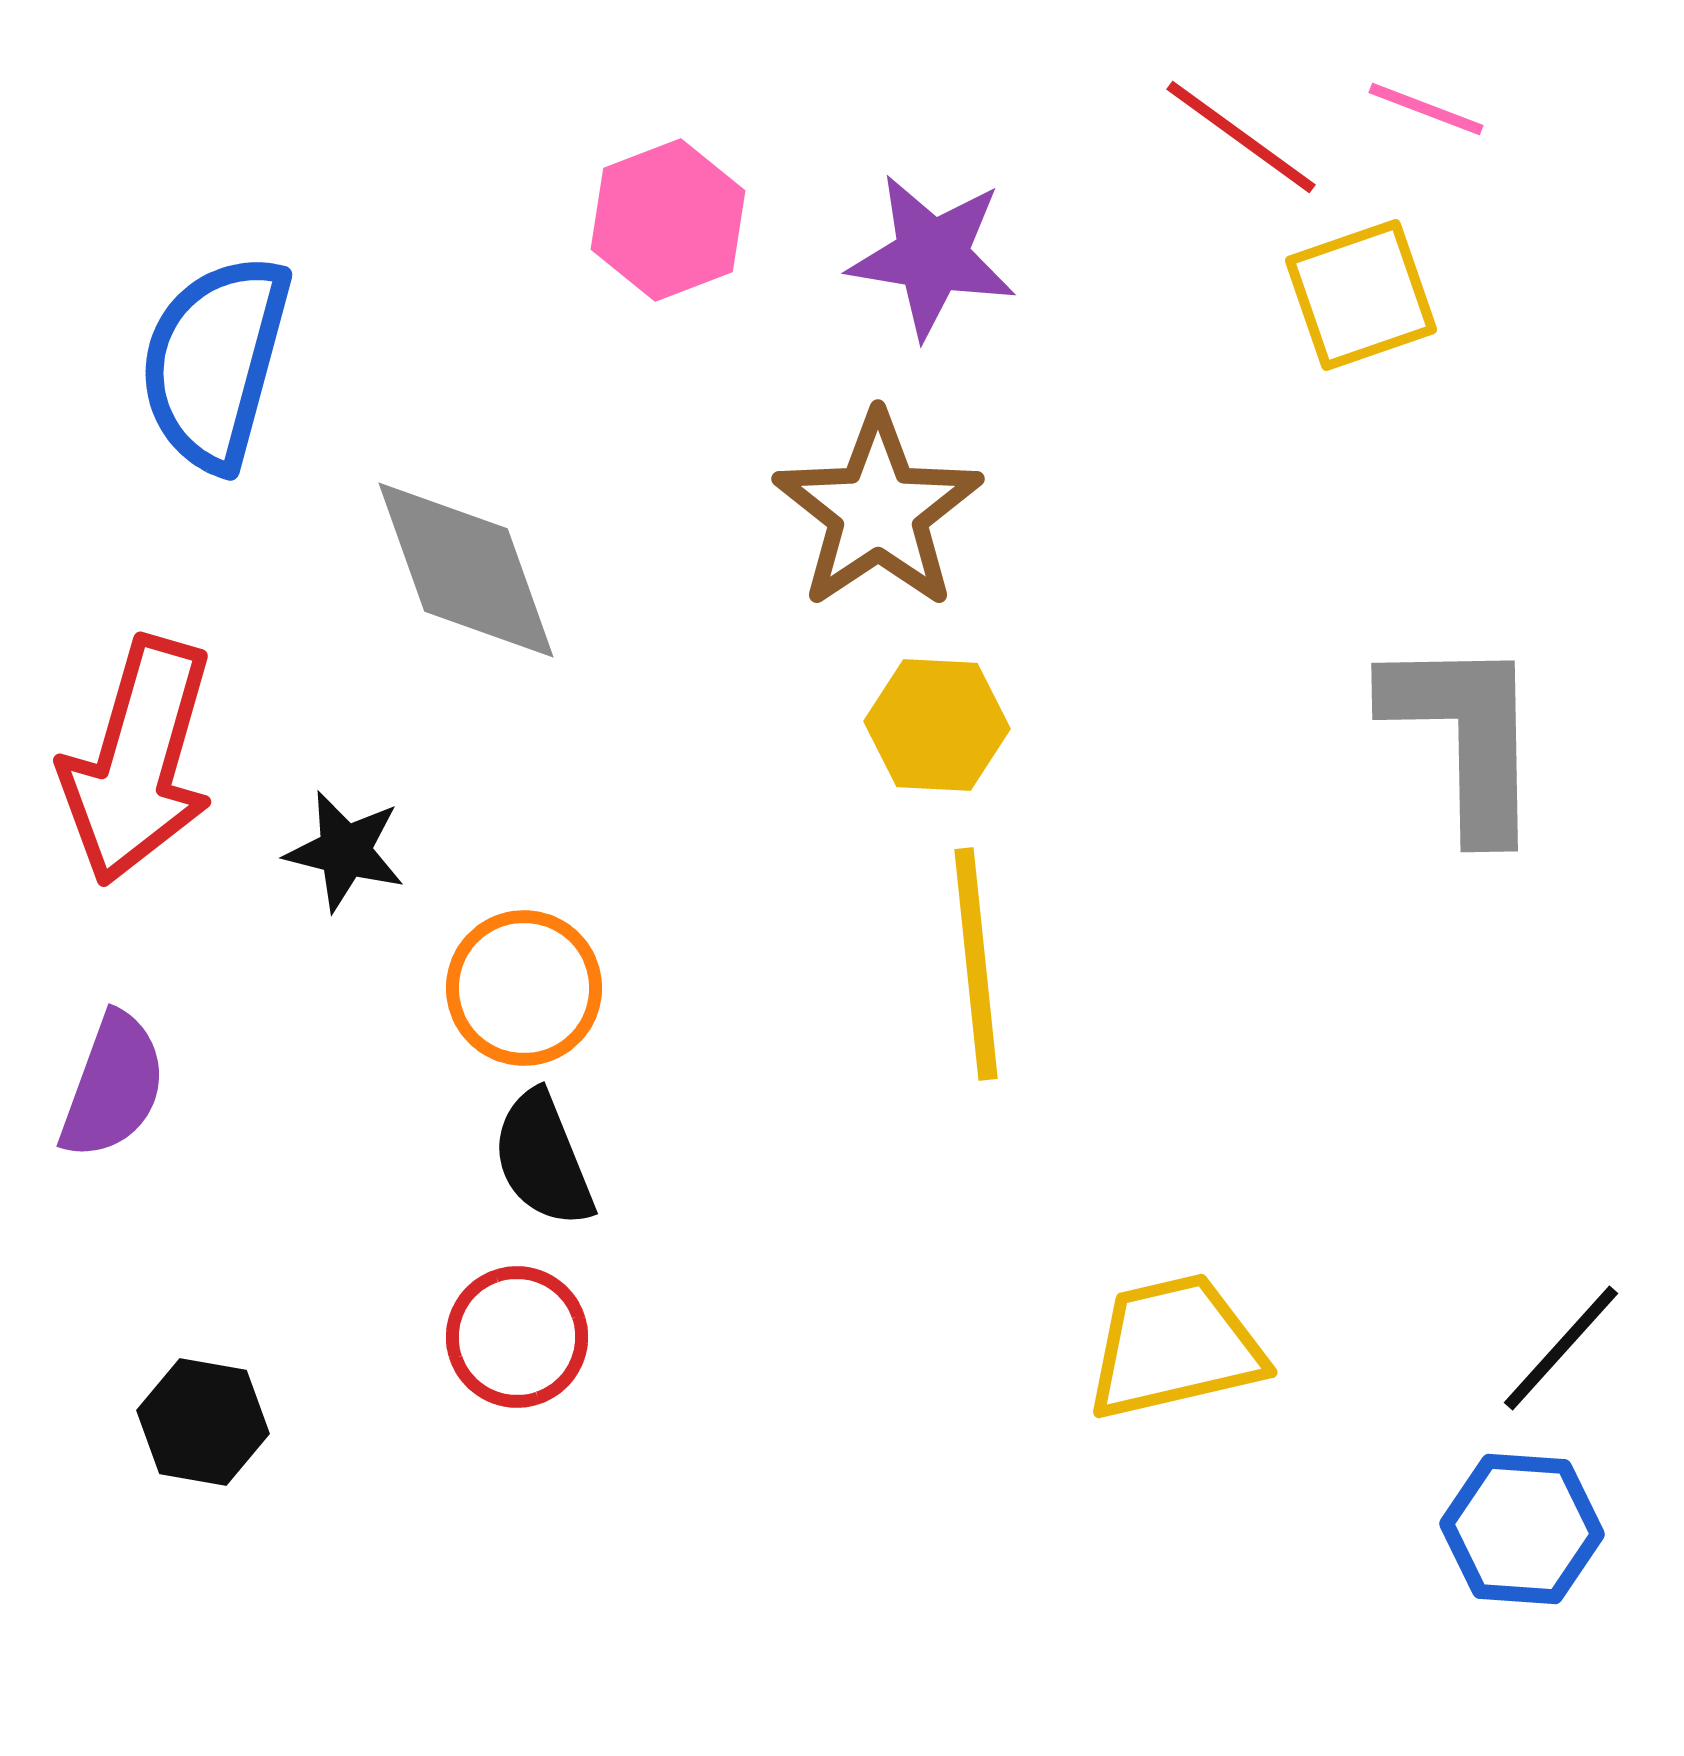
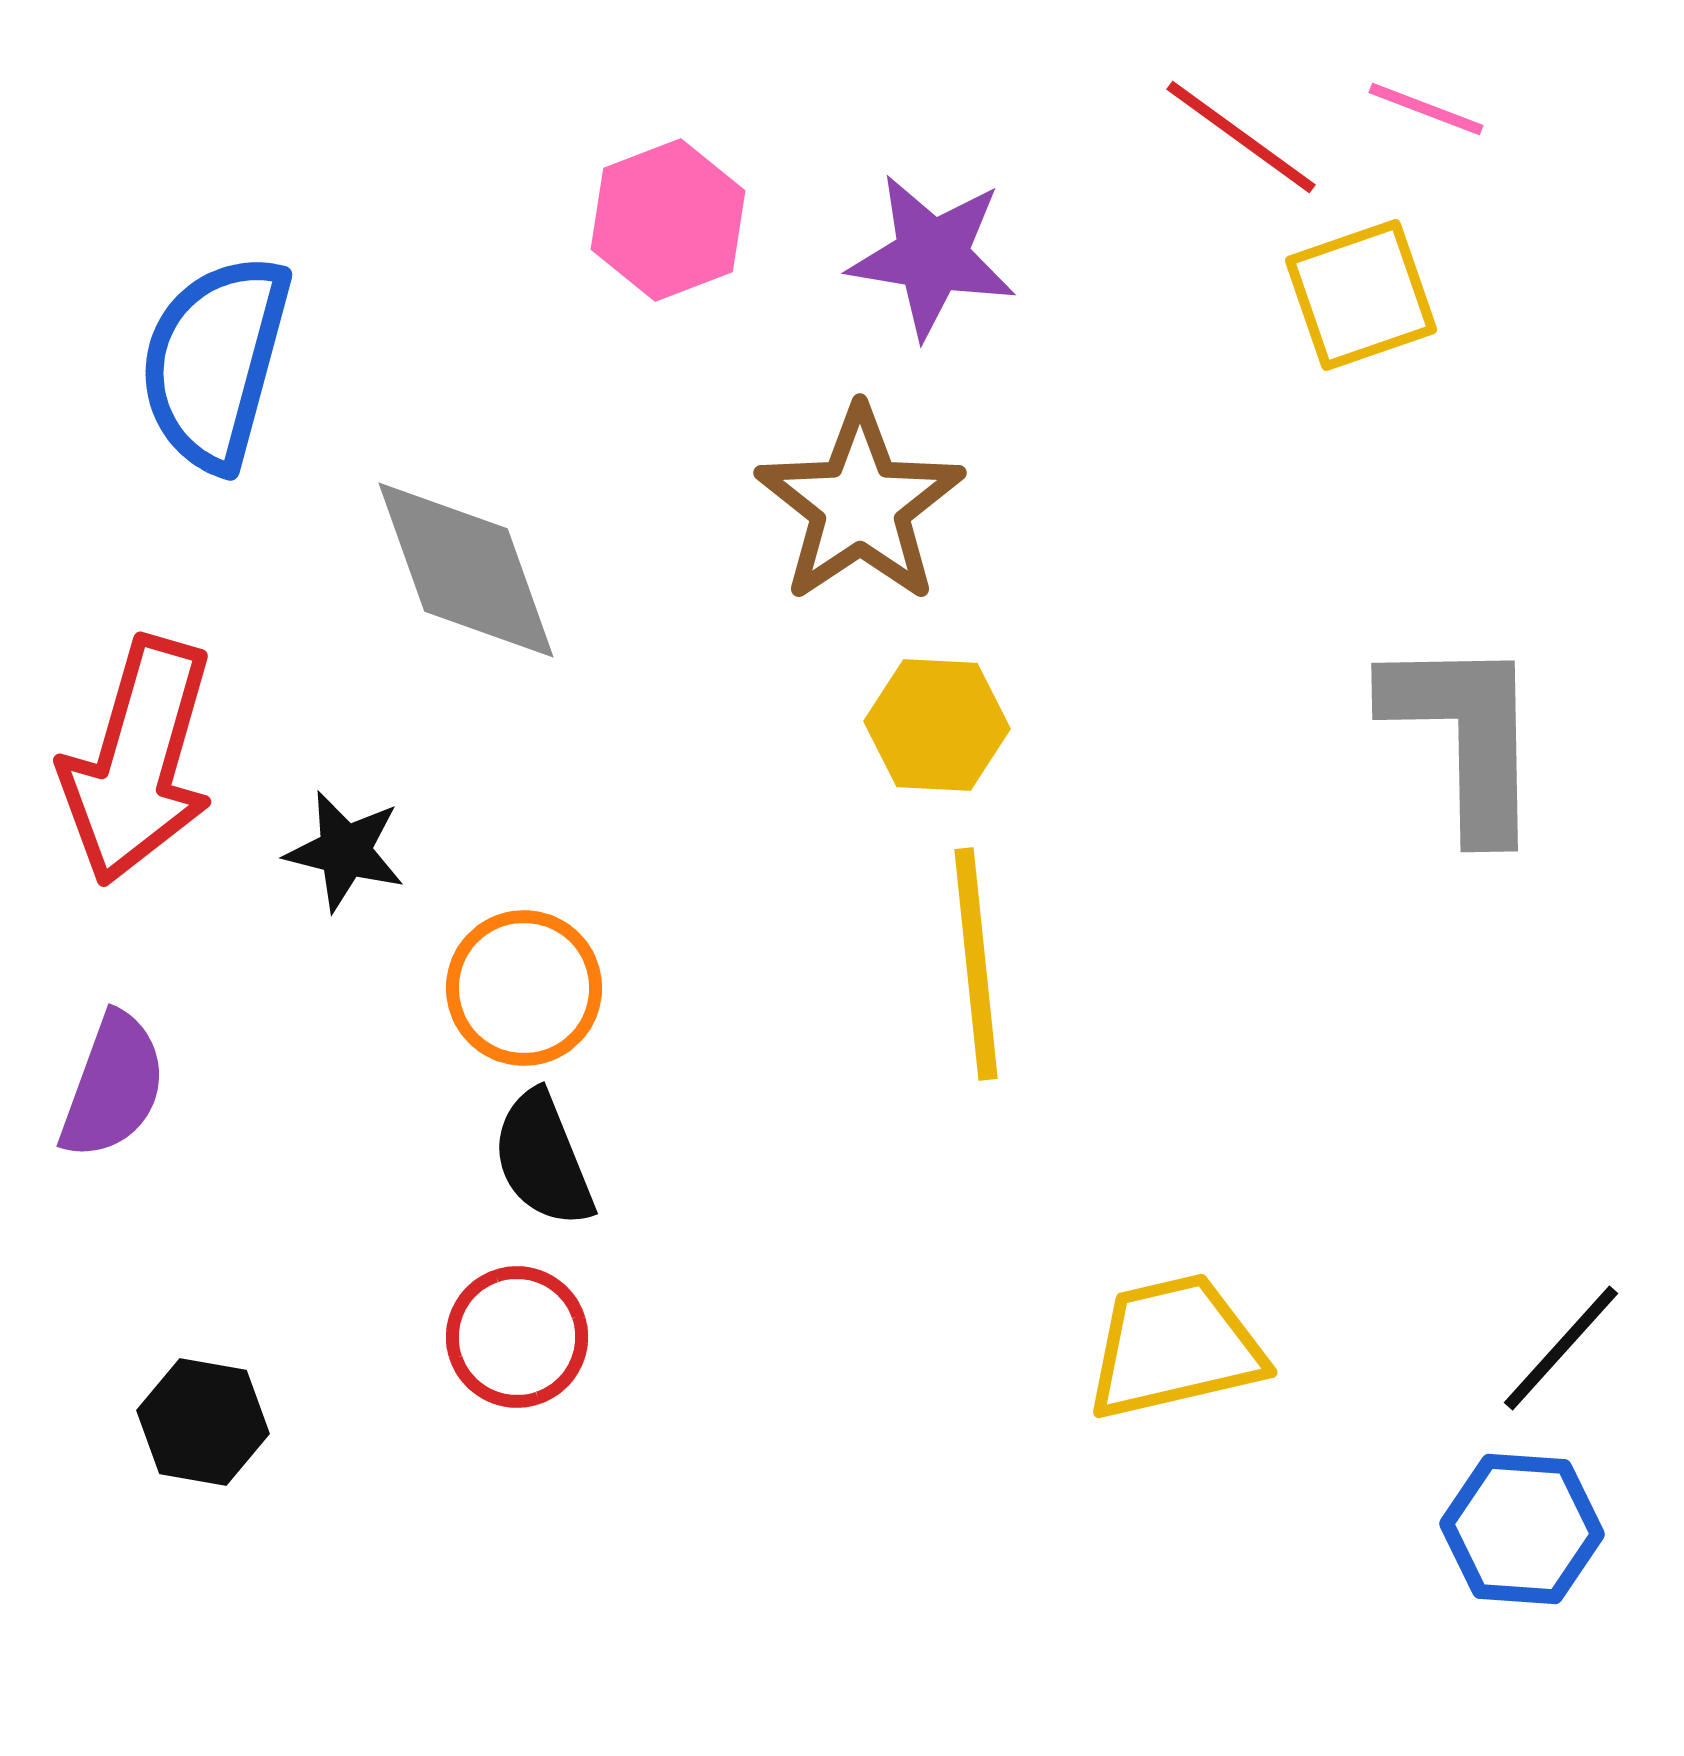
brown star: moved 18 px left, 6 px up
